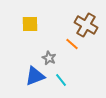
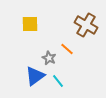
orange line: moved 5 px left, 5 px down
blue triangle: rotated 15 degrees counterclockwise
cyan line: moved 3 px left, 1 px down
